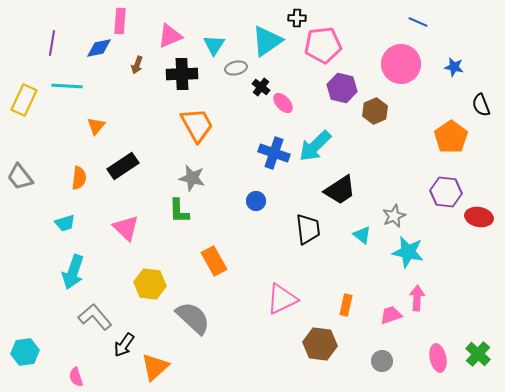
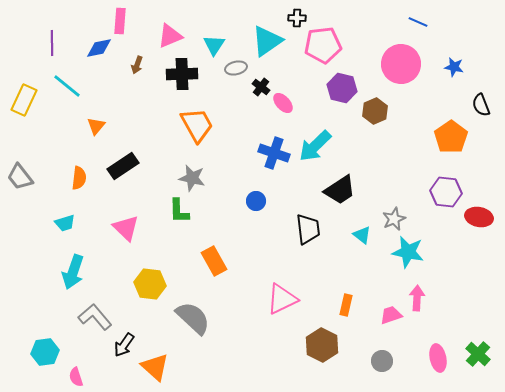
purple line at (52, 43): rotated 10 degrees counterclockwise
cyan line at (67, 86): rotated 36 degrees clockwise
gray star at (394, 216): moved 3 px down
brown hexagon at (320, 344): moved 2 px right, 1 px down; rotated 20 degrees clockwise
cyan hexagon at (25, 352): moved 20 px right
orange triangle at (155, 367): rotated 36 degrees counterclockwise
